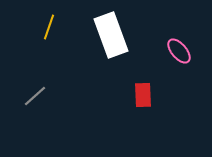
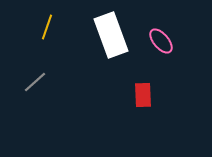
yellow line: moved 2 px left
pink ellipse: moved 18 px left, 10 px up
gray line: moved 14 px up
